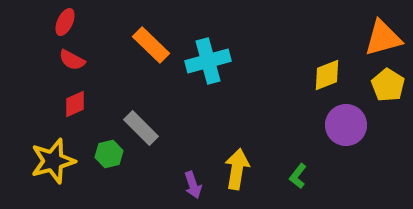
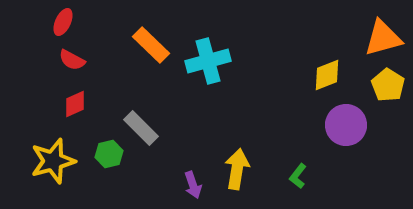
red ellipse: moved 2 px left
